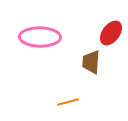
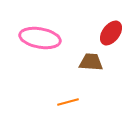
pink ellipse: moved 1 px down; rotated 9 degrees clockwise
brown trapezoid: rotated 90 degrees clockwise
